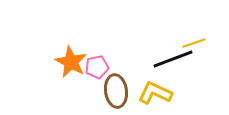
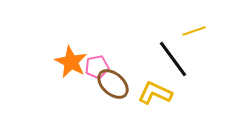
yellow line: moved 12 px up
black line: rotated 75 degrees clockwise
brown ellipse: moved 3 px left, 7 px up; rotated 40 degrees counterclockwise
